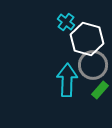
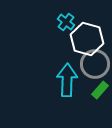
gray circle: moved 2 px right, 1 px up
